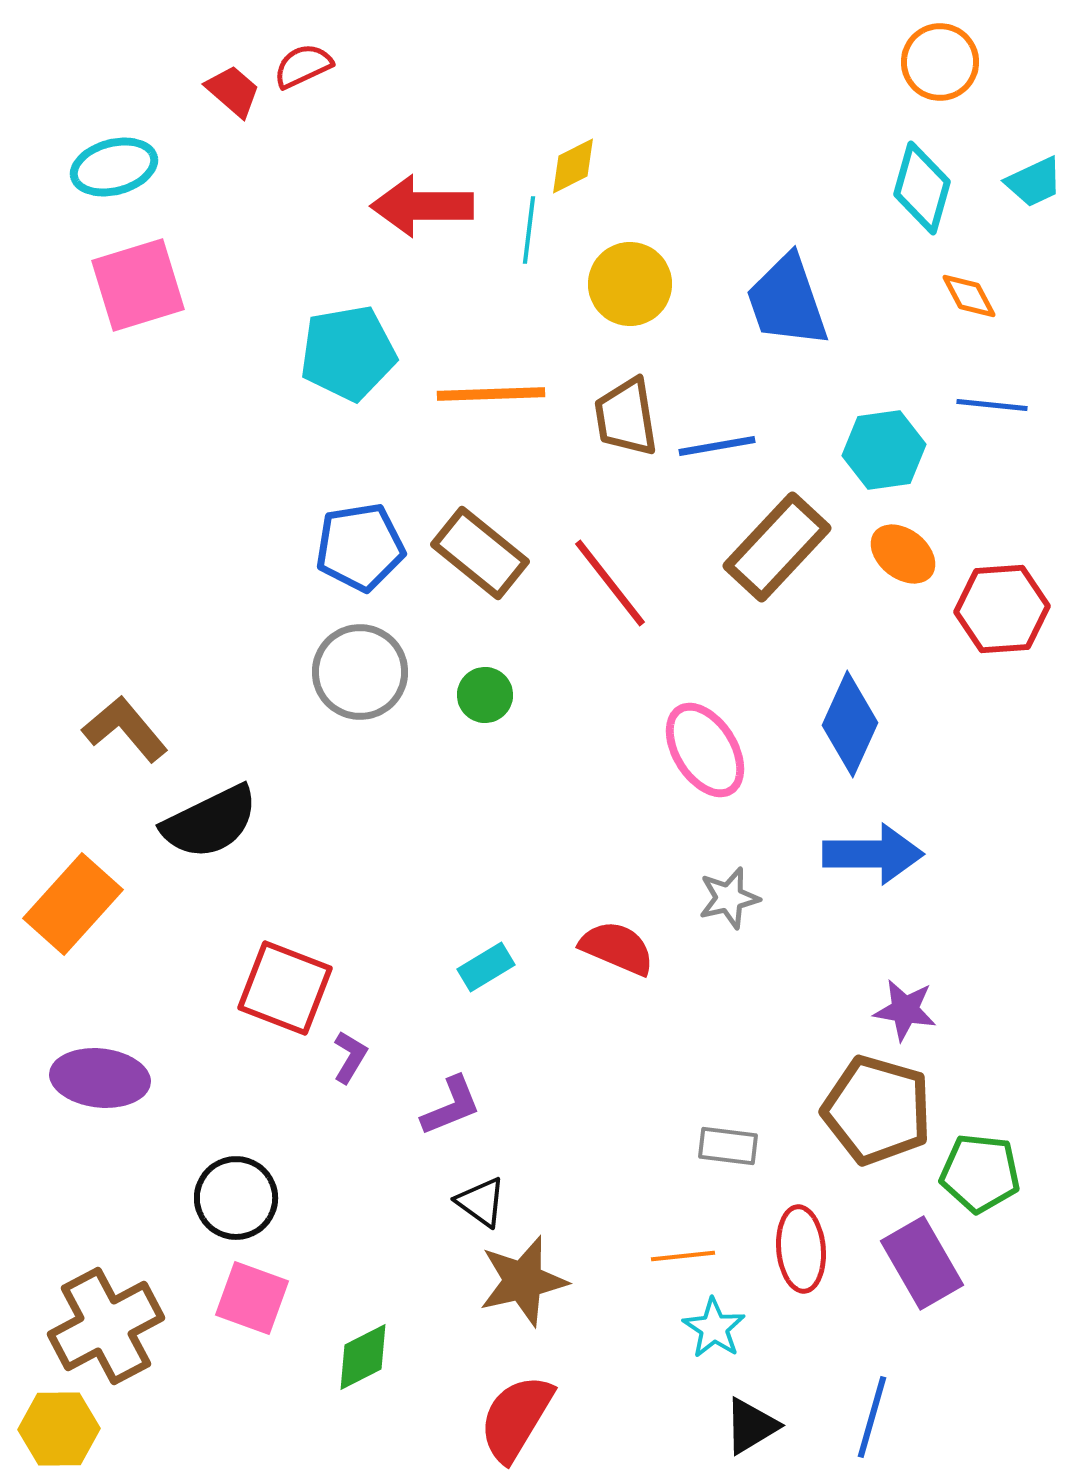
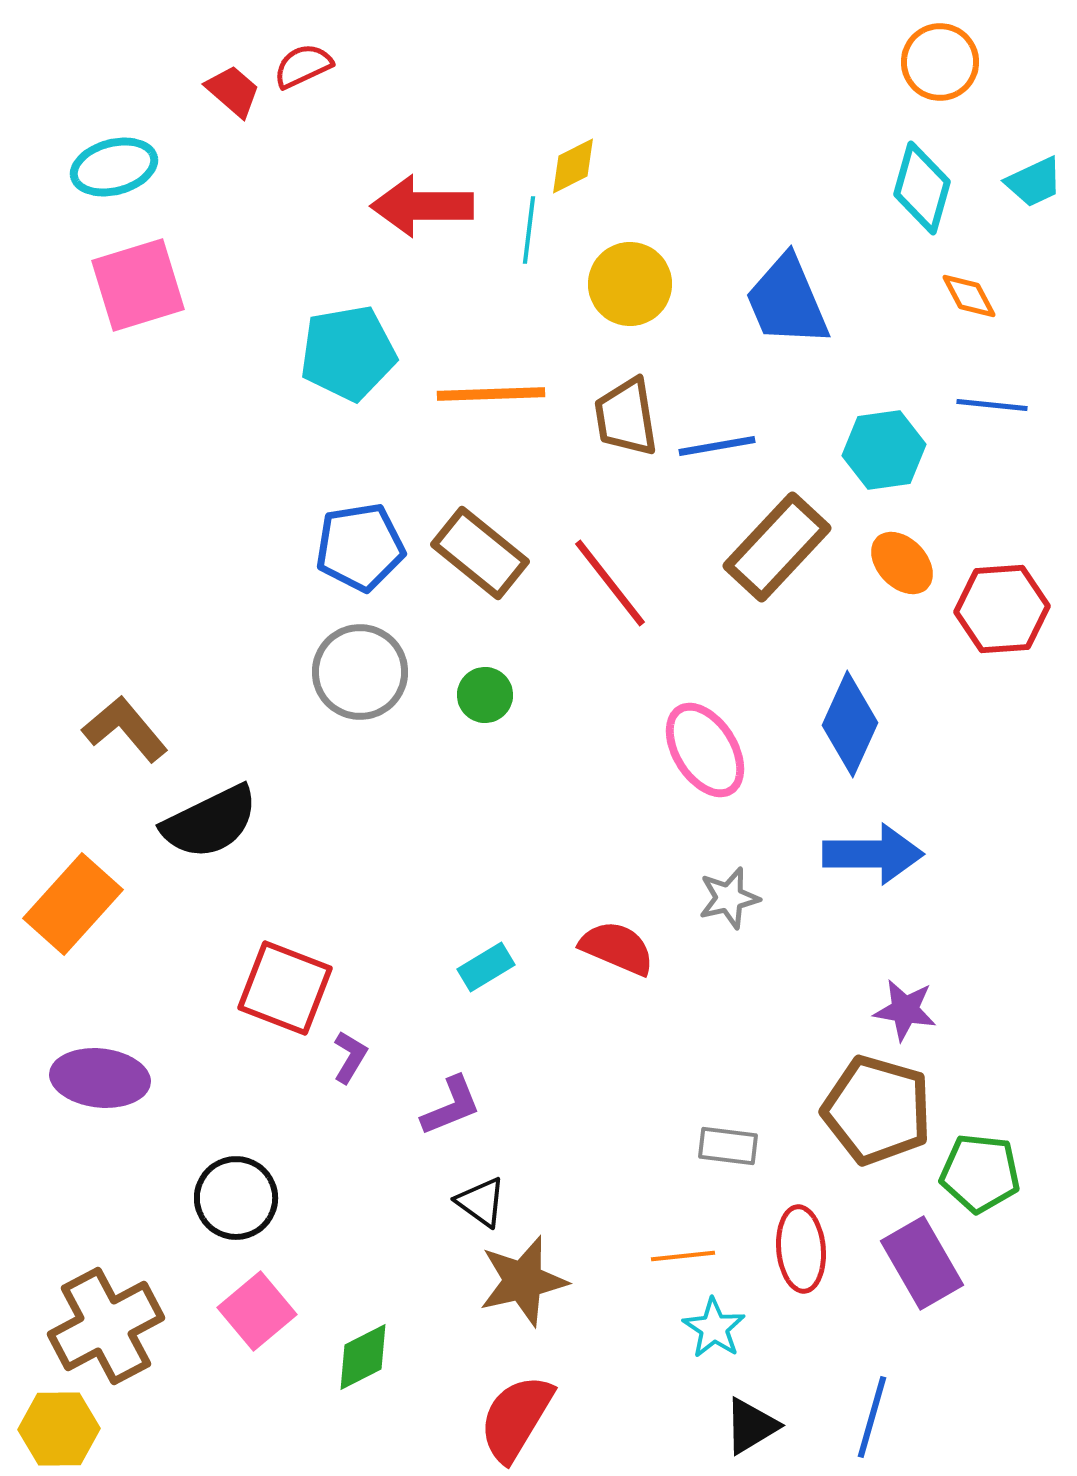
blue trapezoid at (787, 301): rotated 4 degrees counterclockwise
orange ellipse at (903, 554): moved 1 px left, 9 px down; rotated 8 degrees clockwise
pink square at (252, 1298): moved 5 px right, 13 px down; rotated 30 degrees clockwise
